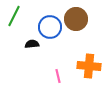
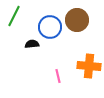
brown circle: moved 1 px right, 1 px down
